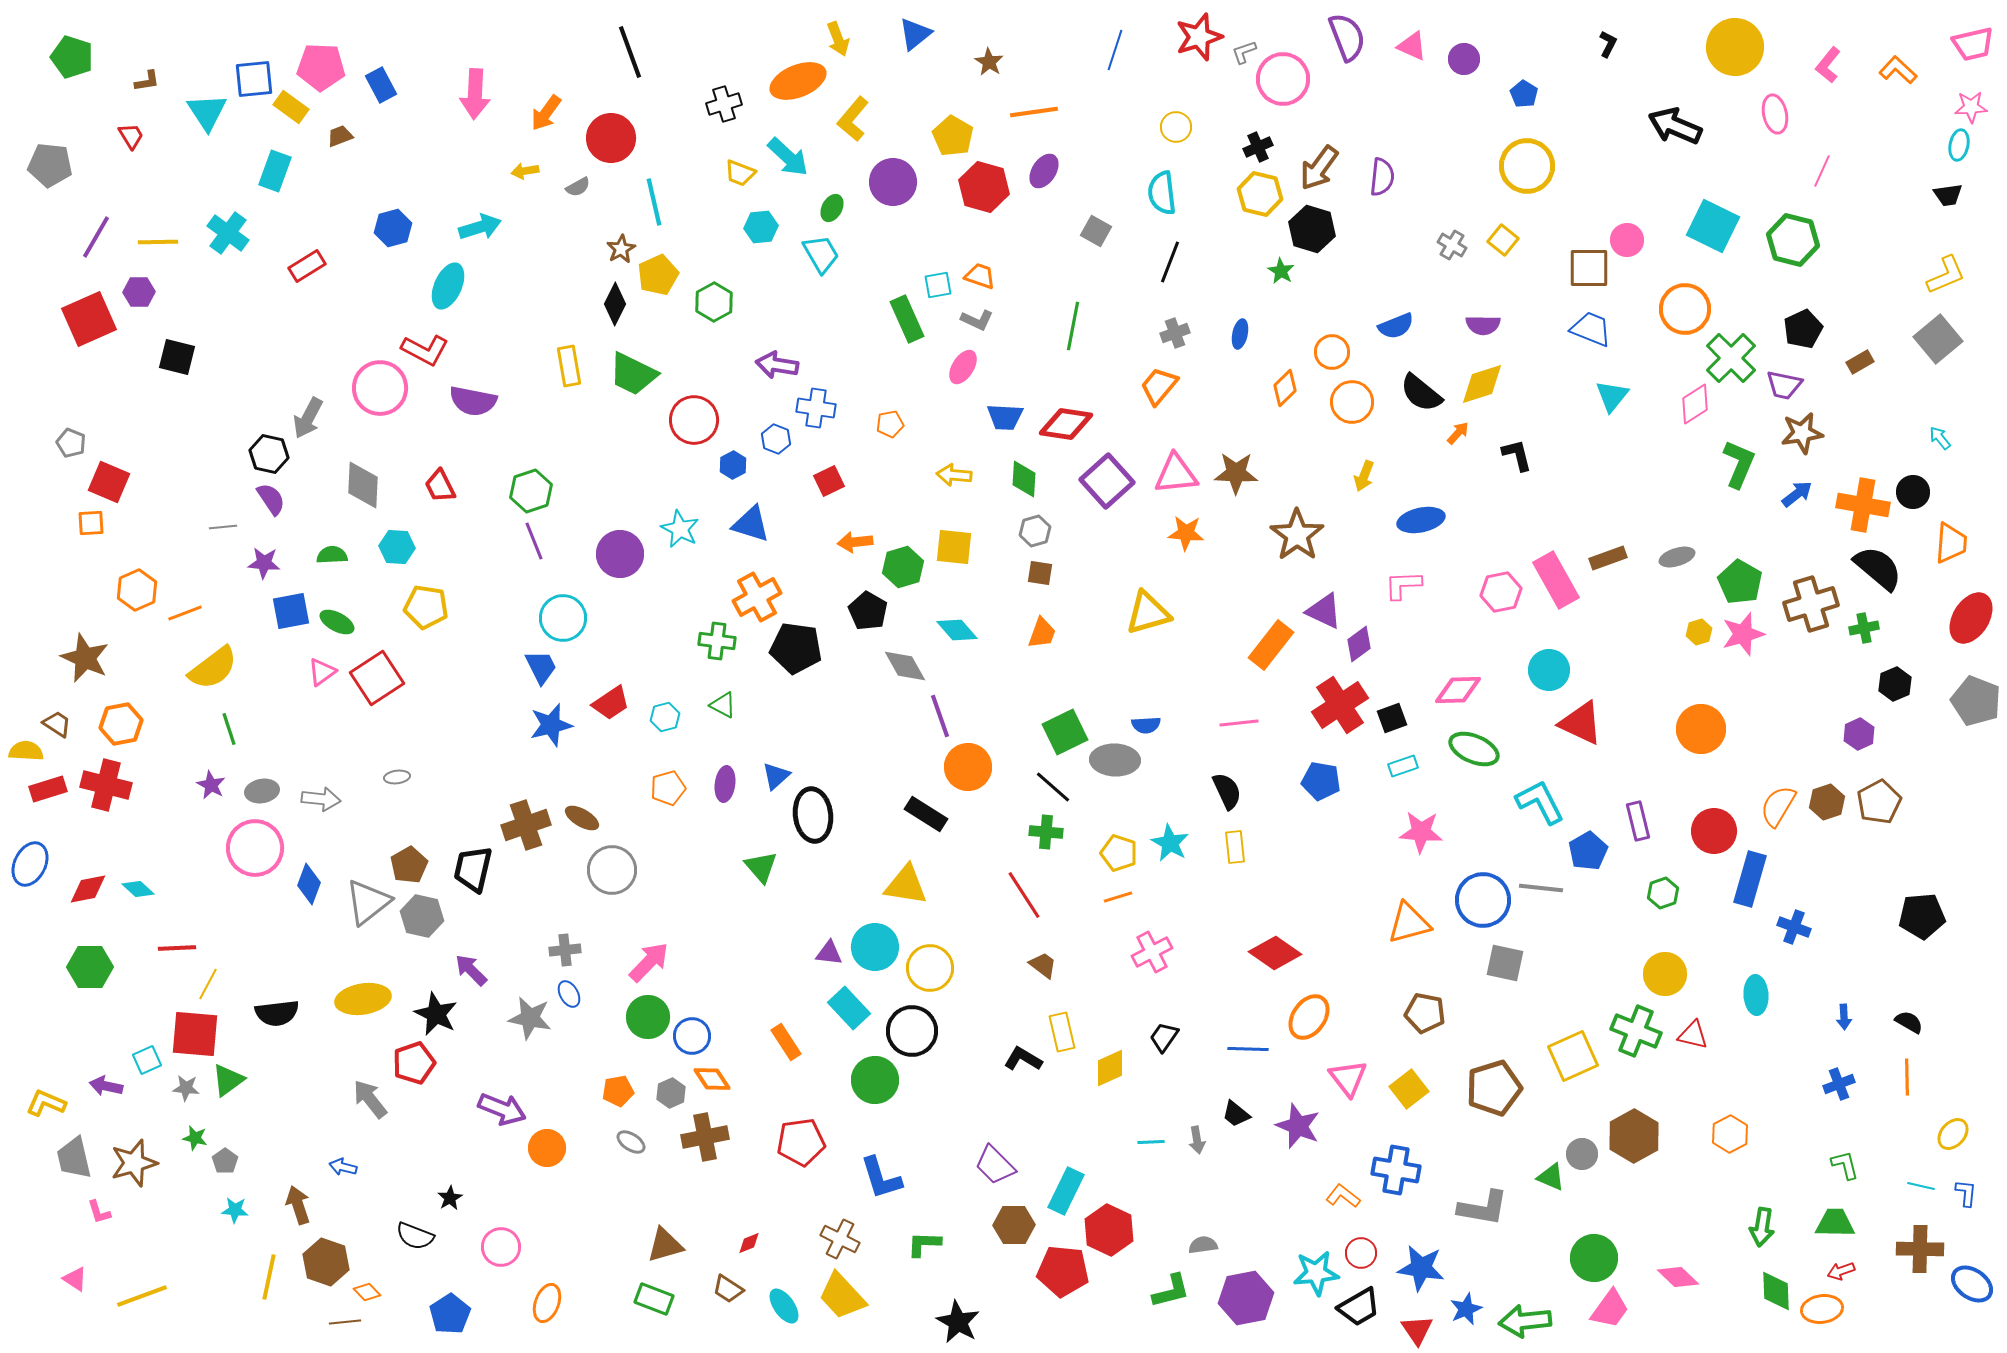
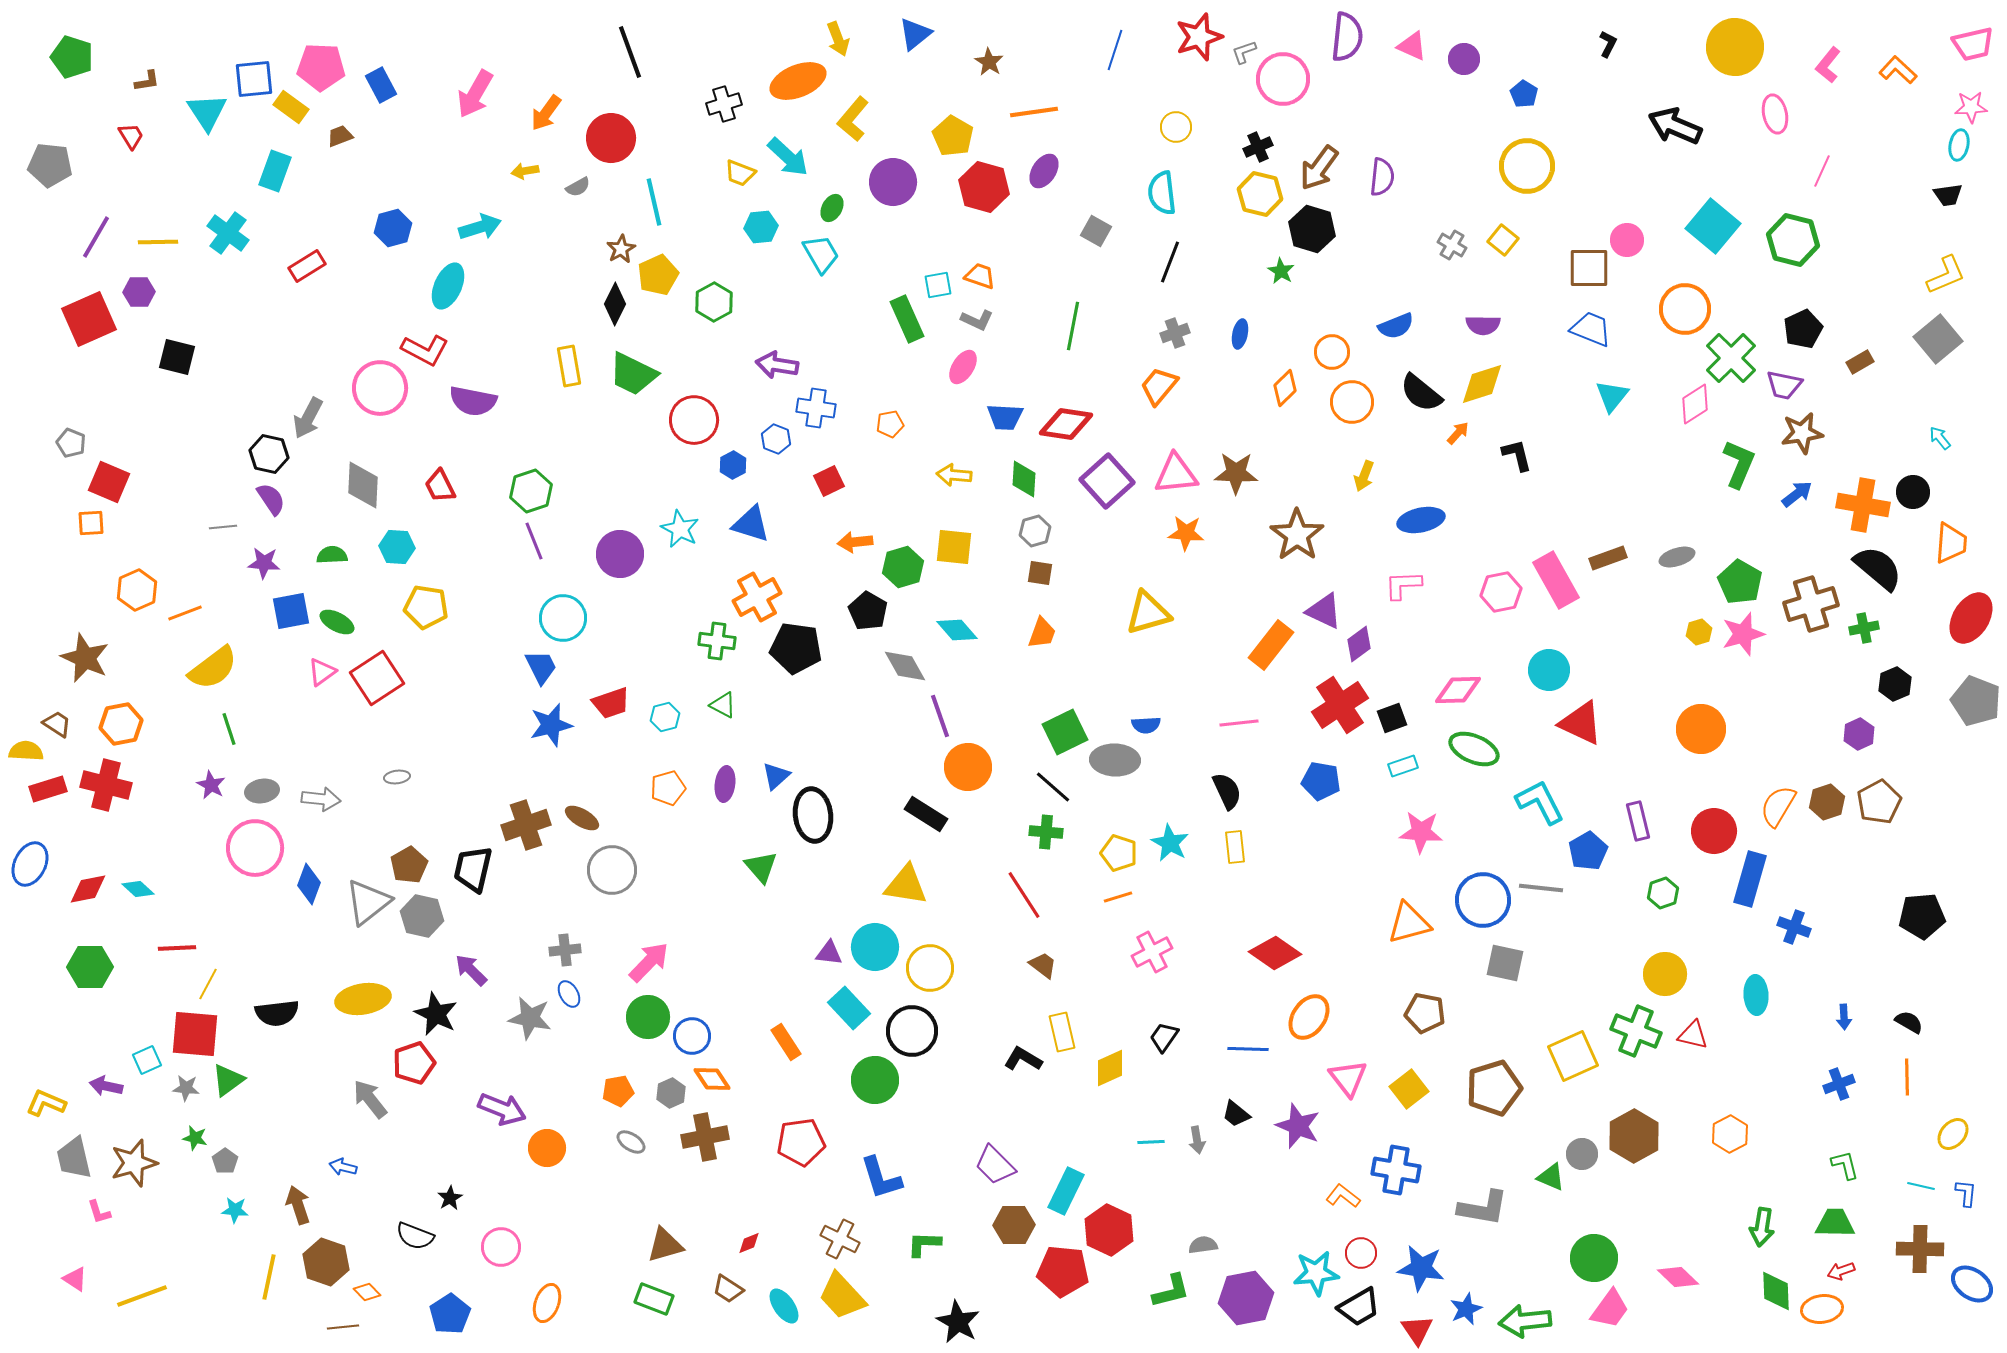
purple semicircle at (1347, 37): rotated 27 degrees clockwise
pink arrow at (475, 94): rotated 27 degrees clockwise
cyan square at (1713, 226): rotated 14 degrees clockwise
red trapezoid at (611, 703): rotated 15 degrees clockwise
brown line at (345, 1322): moved 2 px left, 5 px down
